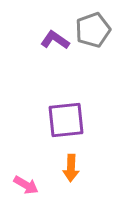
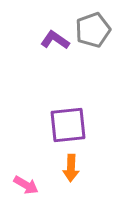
purple square: moved 2 px right, 5 px down
